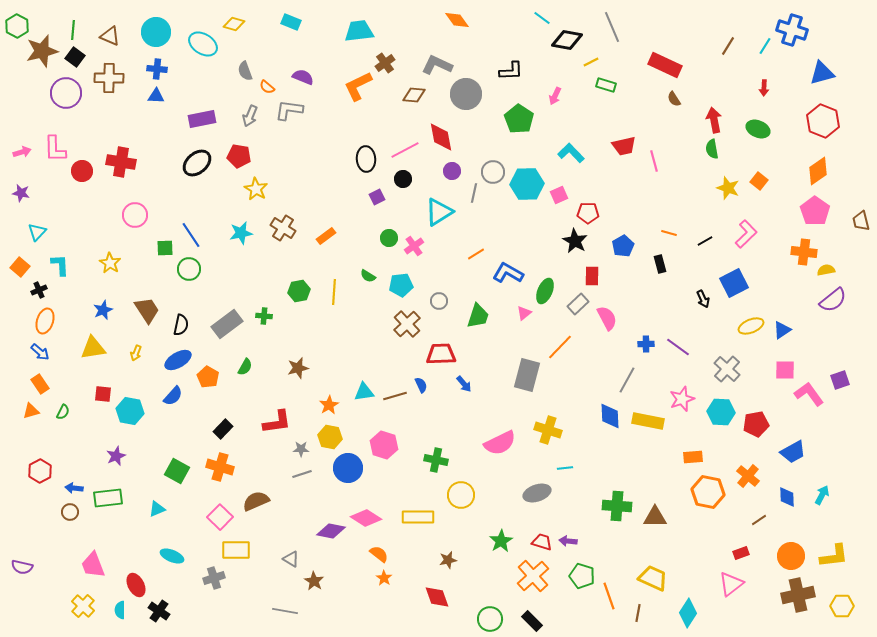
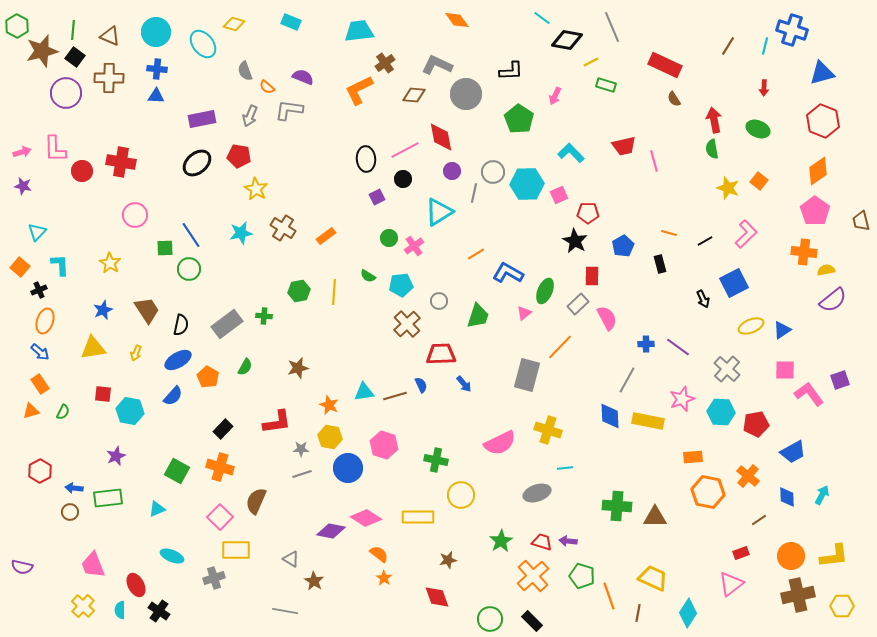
cyan ellipse at (203, 44): rotated 20 degrees clockwise
cyan line at (765, 46): rotated 18 degrees counterclockwise
orange L-shape at (358, 86): moved 1 px right, 4 px down
purple star at (21, 193): moved 2 px right, 7 px up
orange star at (329, 405): rotated 18 degrees counterclockwise
brown semicircle at (256, 501): rotated 44 degrees counterclockwise
